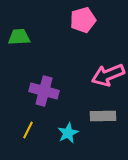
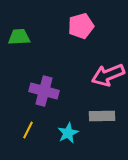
pink pentagon: moved 2 px left, 6 px down
gray rectangle: moved 1 px left
